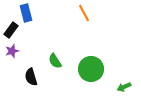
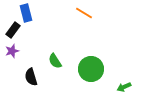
orange line: rotated 30 degrees counterclockwise
black rectangle: moved 2 px right
